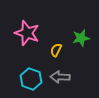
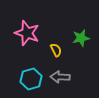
yellow semicircle: rotated 128 degrees clockwise
cyan hexagon: rotated 25 degrees clockwise
